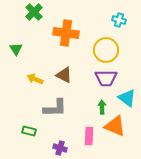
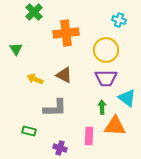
orange cross: rotated 15 degrees counterclockwise
orange triangle: rotated 20 degrees counterclockwise
